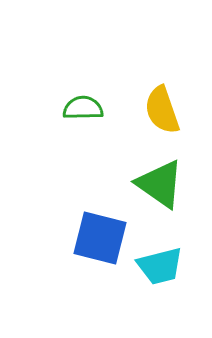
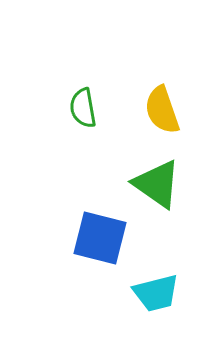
green semicircle: rotated 99 degrees counterclockwise
green triangle: moved 3 px left
cyan trapezoid: moved 4 px left, 27 px down
